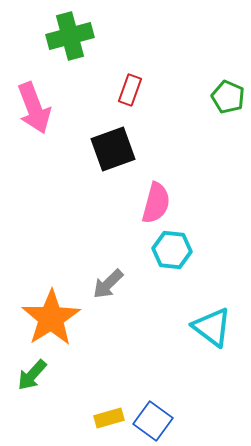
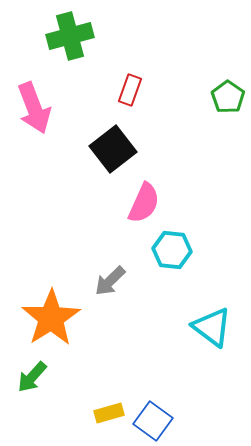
green pentagon: rotated 12 degrees clockwise
black square: rotated 18 degrees counterclockwise
pink semicircle: moved 12 px left; rotated 9 degrees clockwise
gray arrow: moved 2 px right, 3 px up
green arrow: moved 2 px down
yellow rectangle: moved 5 px up
